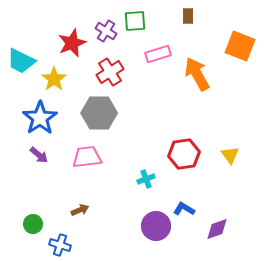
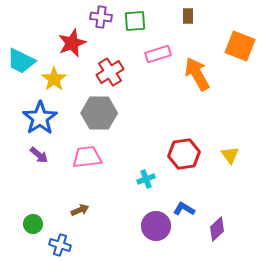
purple cross: moved 5 px left, 14 px up; rotated 25 degrees counterclockwise
purple diamond: rotated 25 degrees counterclockwise
